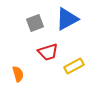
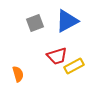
blue triangle: moved 2 px down
red trapezoid: moved 9 px right, 4 px down
